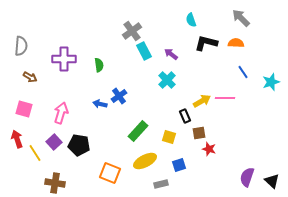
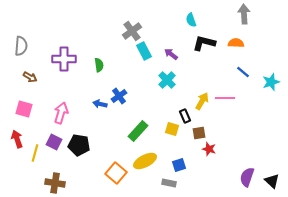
gray arrow: moved 3 px right, 4 px up; rotated 42 degrees clockwise
black L-shape: moved 2 px left
blue line: rotated 16 degrees counterclockwise
yellow arrow: rotated 30 degrees counterclockwise
yellow square: moved 3 px right, 8 px up
purple square: rotated 21 degrees counterclockwise
yellow line: rotated 48 degrees clockwise
orange square: moved 6 px right; rotated 20 degrees clockwise
gray rectangle: moved 8 px right, 1 px up; rotated 24 degrees clockwise
